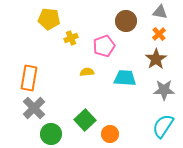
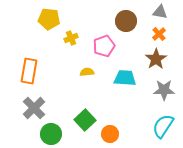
orange rectangle: moved 7 px up
